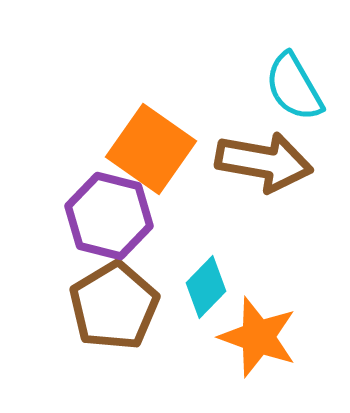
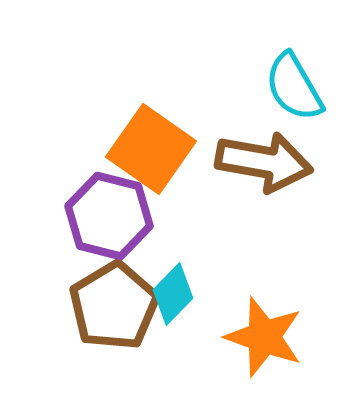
cyan diamond: moved 33 px left, 7 px down
orange star: moved 6 px right
